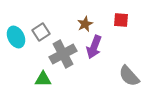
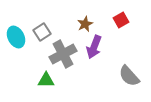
red square: rotated 35 degrees counterclockwise
gray square: moved 1 px right
green triangle: moved 3 px right, 1 px down
